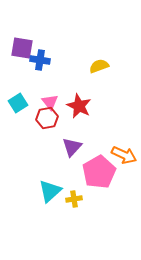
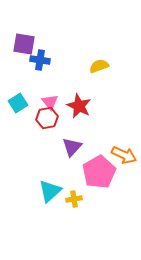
purple square: moved 2 px right, 4 px up
